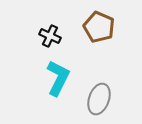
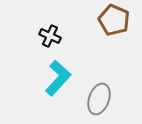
brown pentagon: moved 15 px right, 7 px up
cyan L-shape: rotated 15 degrees clockwise
